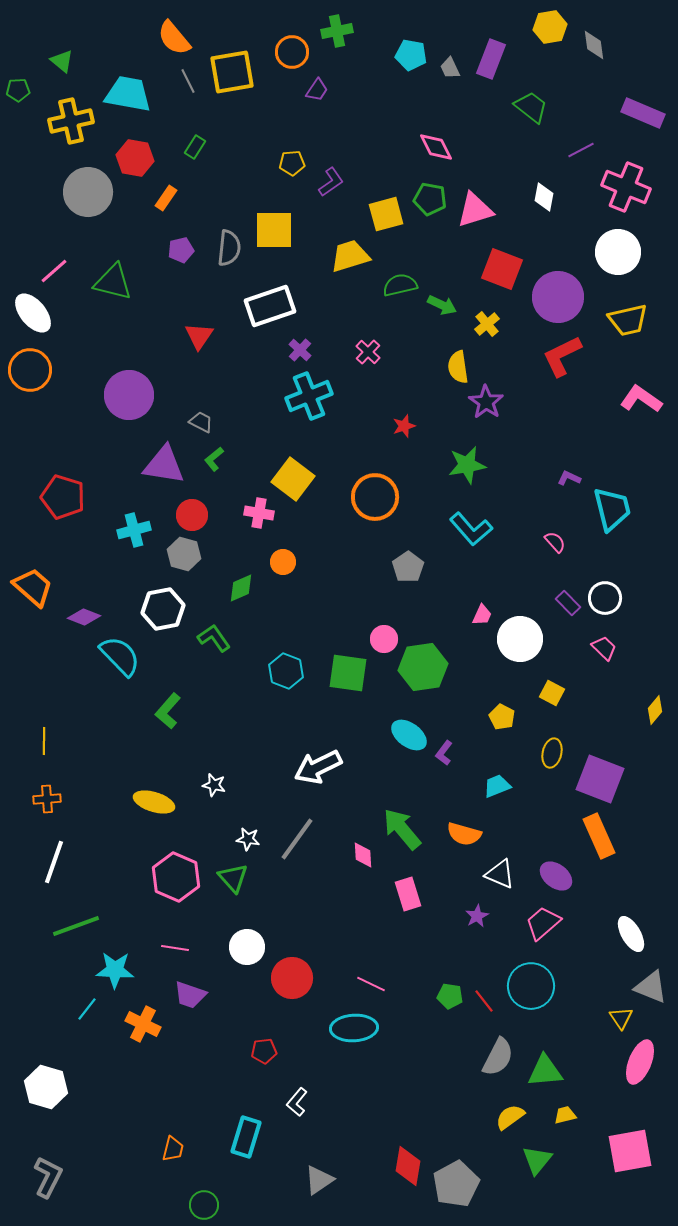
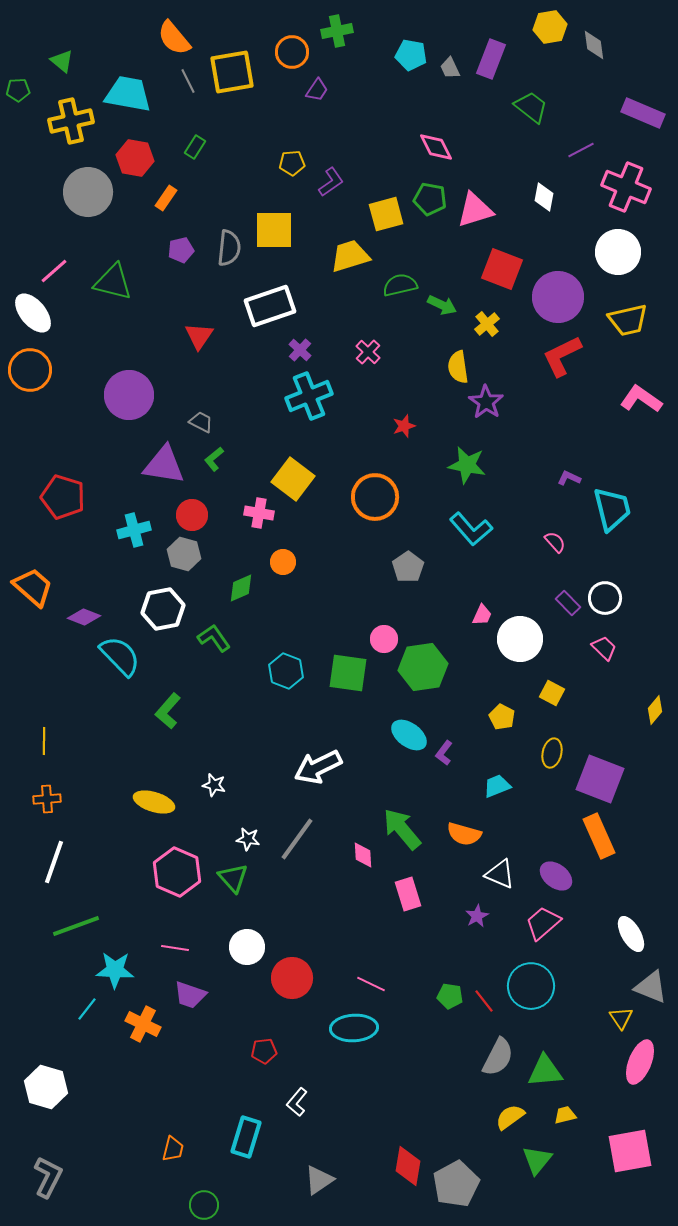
green star at (467, 465): rotated 21 degrees clockwise
pink hexagon at (176, 877): moved 1 px right, 5 px up
